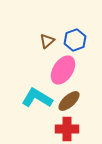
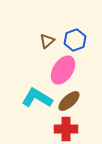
red cross: moved 1 px left
